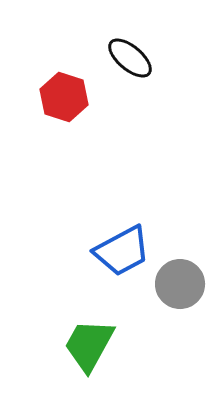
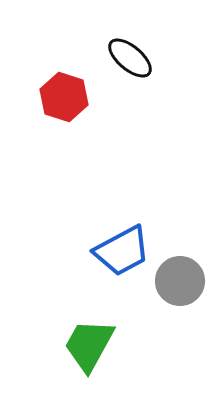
gray circle: moved 3 px up
